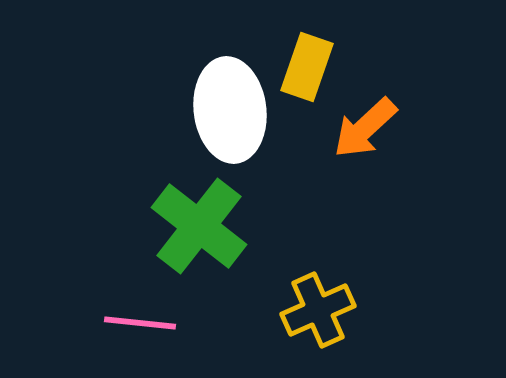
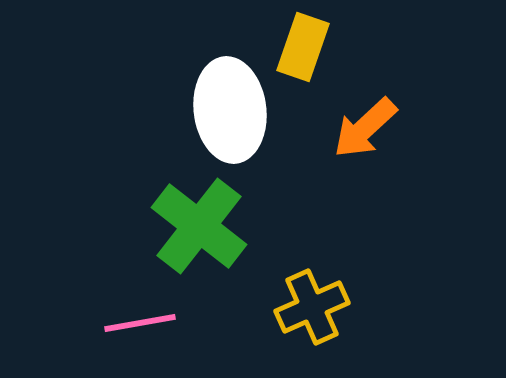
yellow rectangle: moved 4 px left, 20 px up
yellow cross: moved 6 px left, 3 px up
pink line: rotated 16 degrees counterclockwise
